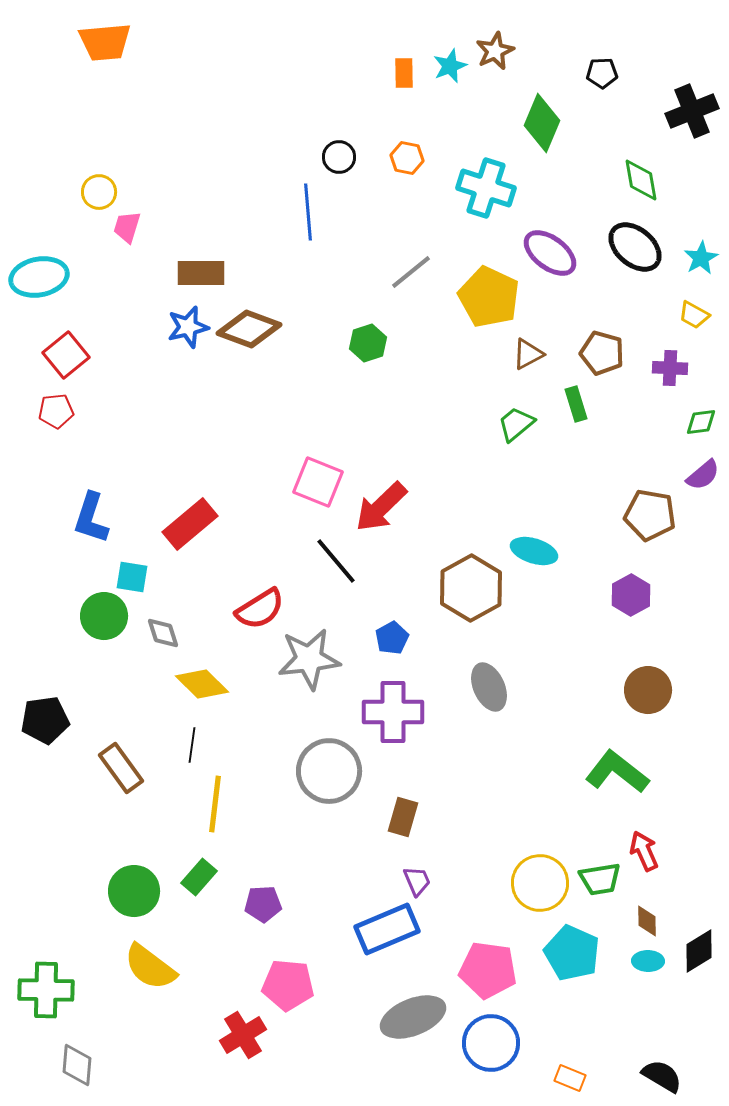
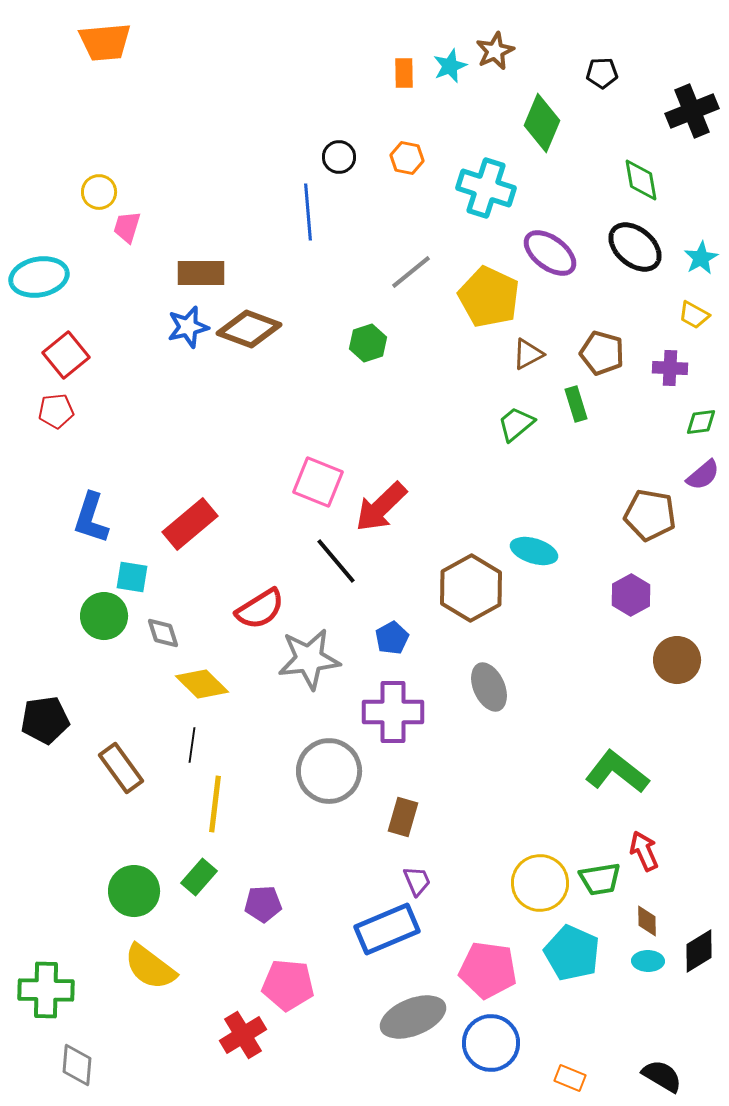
brown circle at (648, 690): moved 29 px right, 30 px up
